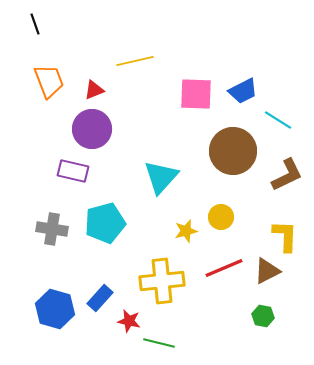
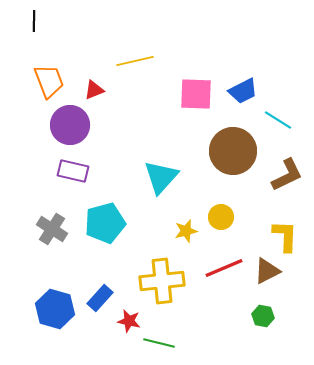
black line: moved 1 px left, 3 px up; rotated 20 degrees clockwise
purple circle: moved 22 px left, 4 px up
gray cross: rotated 24 degrees clockwise
